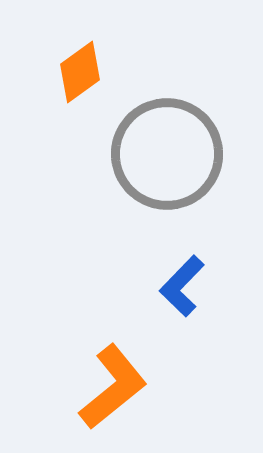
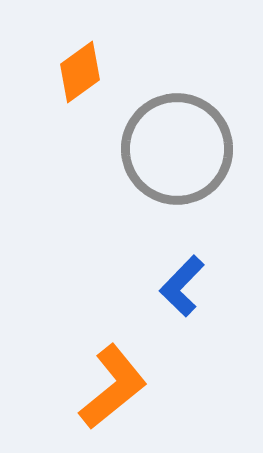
gray circle: moved 10 px right, 5 px up
